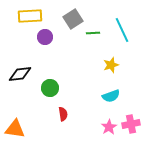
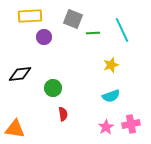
gray square: rotated 36 degrees counterclockwise
purple circle: moved 1 px left
green circle: moved 3 px right
pink star: moved 3 px left
